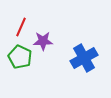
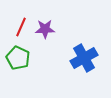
purple star: moved 2 px right, 12 px up
green pentagon: moved 2 px left, 1 px down
